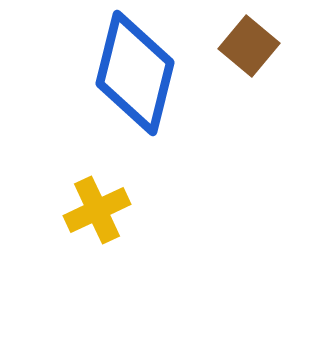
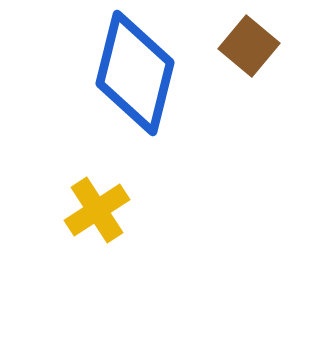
yellow cross: rotated 8 degrees counterclockwise
